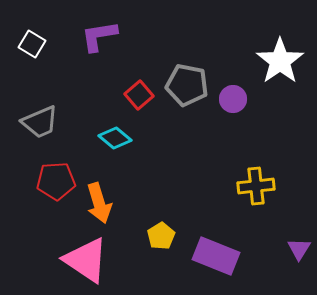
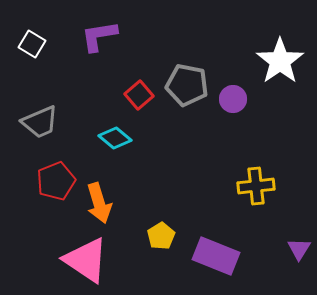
red pentagon: rotated 18 degrees counterclockwise
